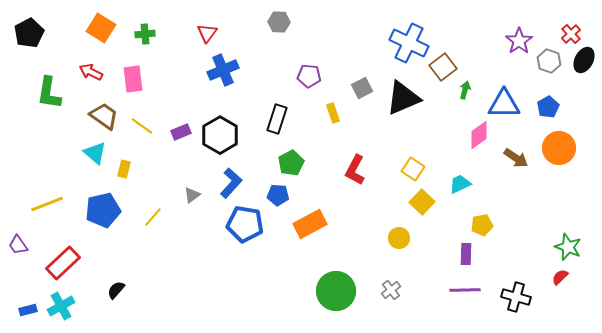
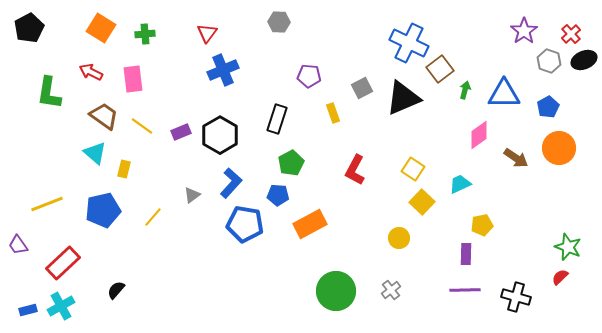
black pentagon at (29, 33): moved 5 px up
purple star at (519, 41): moved 5 px right, 10 px up
black ellipse at (584, 60): rotated 40 degrees clockwise
brown square at (443, 67): moved 3 px left, 2 px down
blue triangle at (504, 104): moved 10 px up
